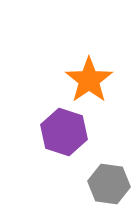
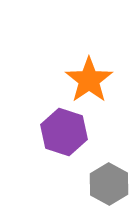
gray hexagon: rotated 21 degrees clockwise
